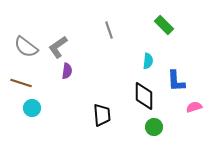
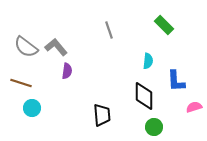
gray L-shape: moved 2 px left; rotated 85 degrees clockwise
